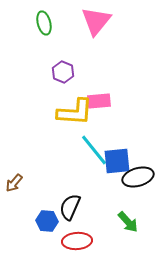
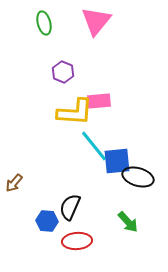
cyan line: moved 4 px up
black ellipse: rotated 32 degrees clockwise
